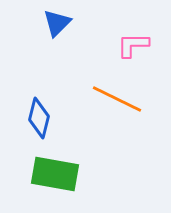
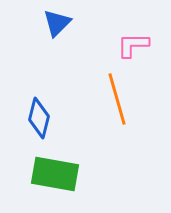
orange line: rotated 48 degrees clockwise
